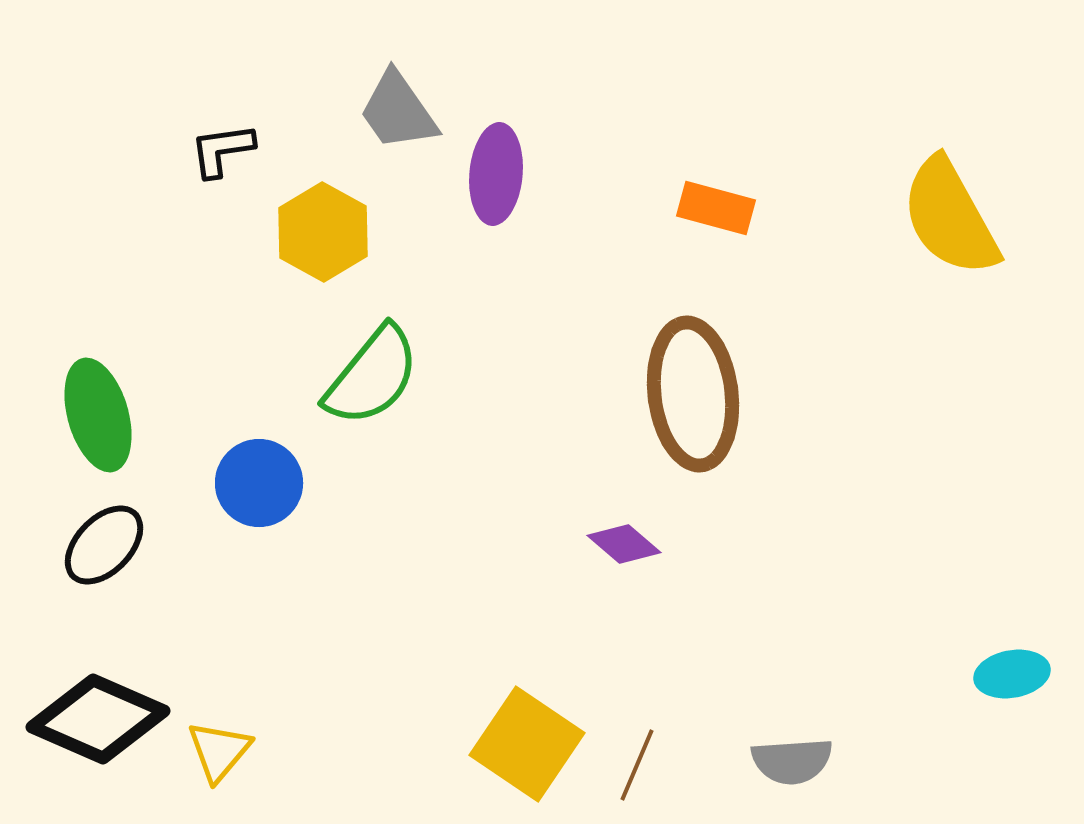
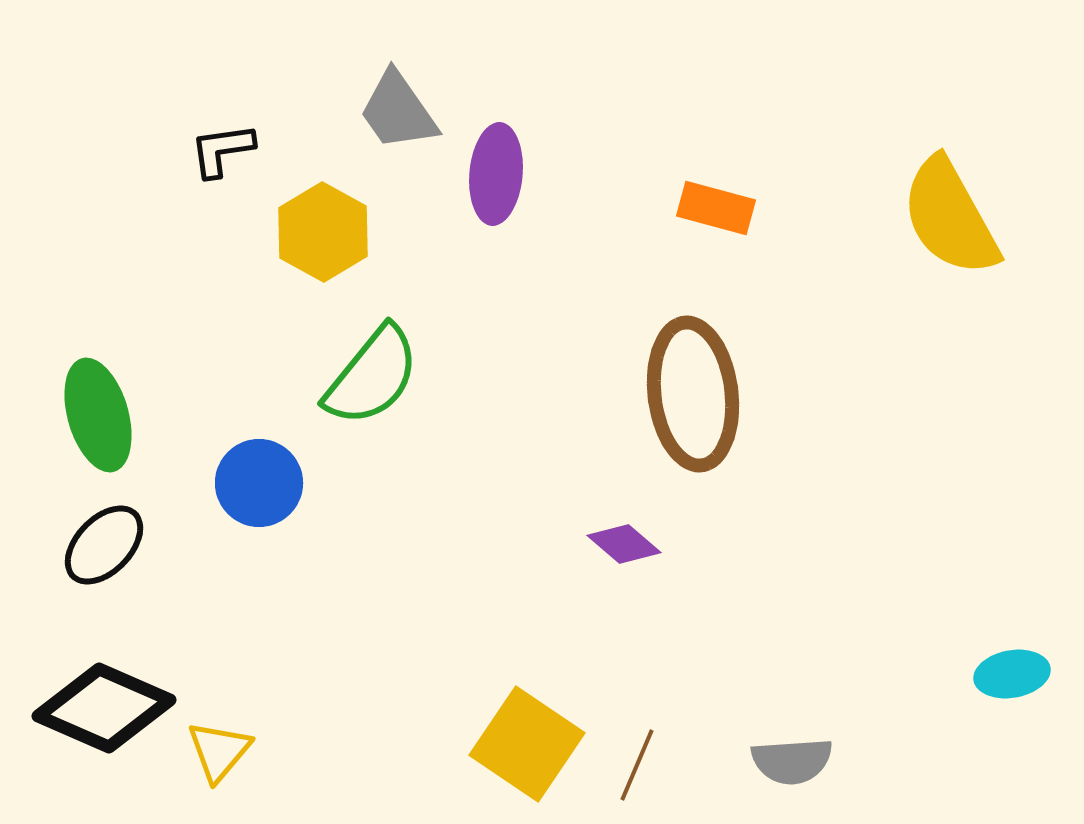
black diamond: moved 6 px right, 11 px up
